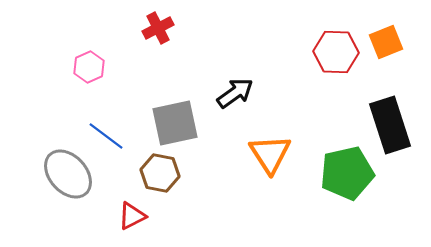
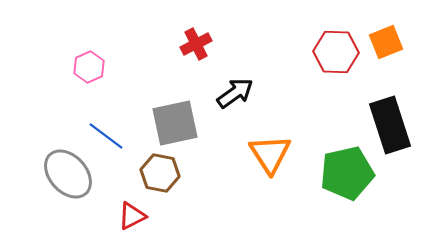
red cross: moved 38 px right, 16 px down
